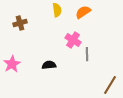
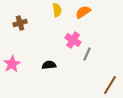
gray line: rotated 24 degrees clockwise
